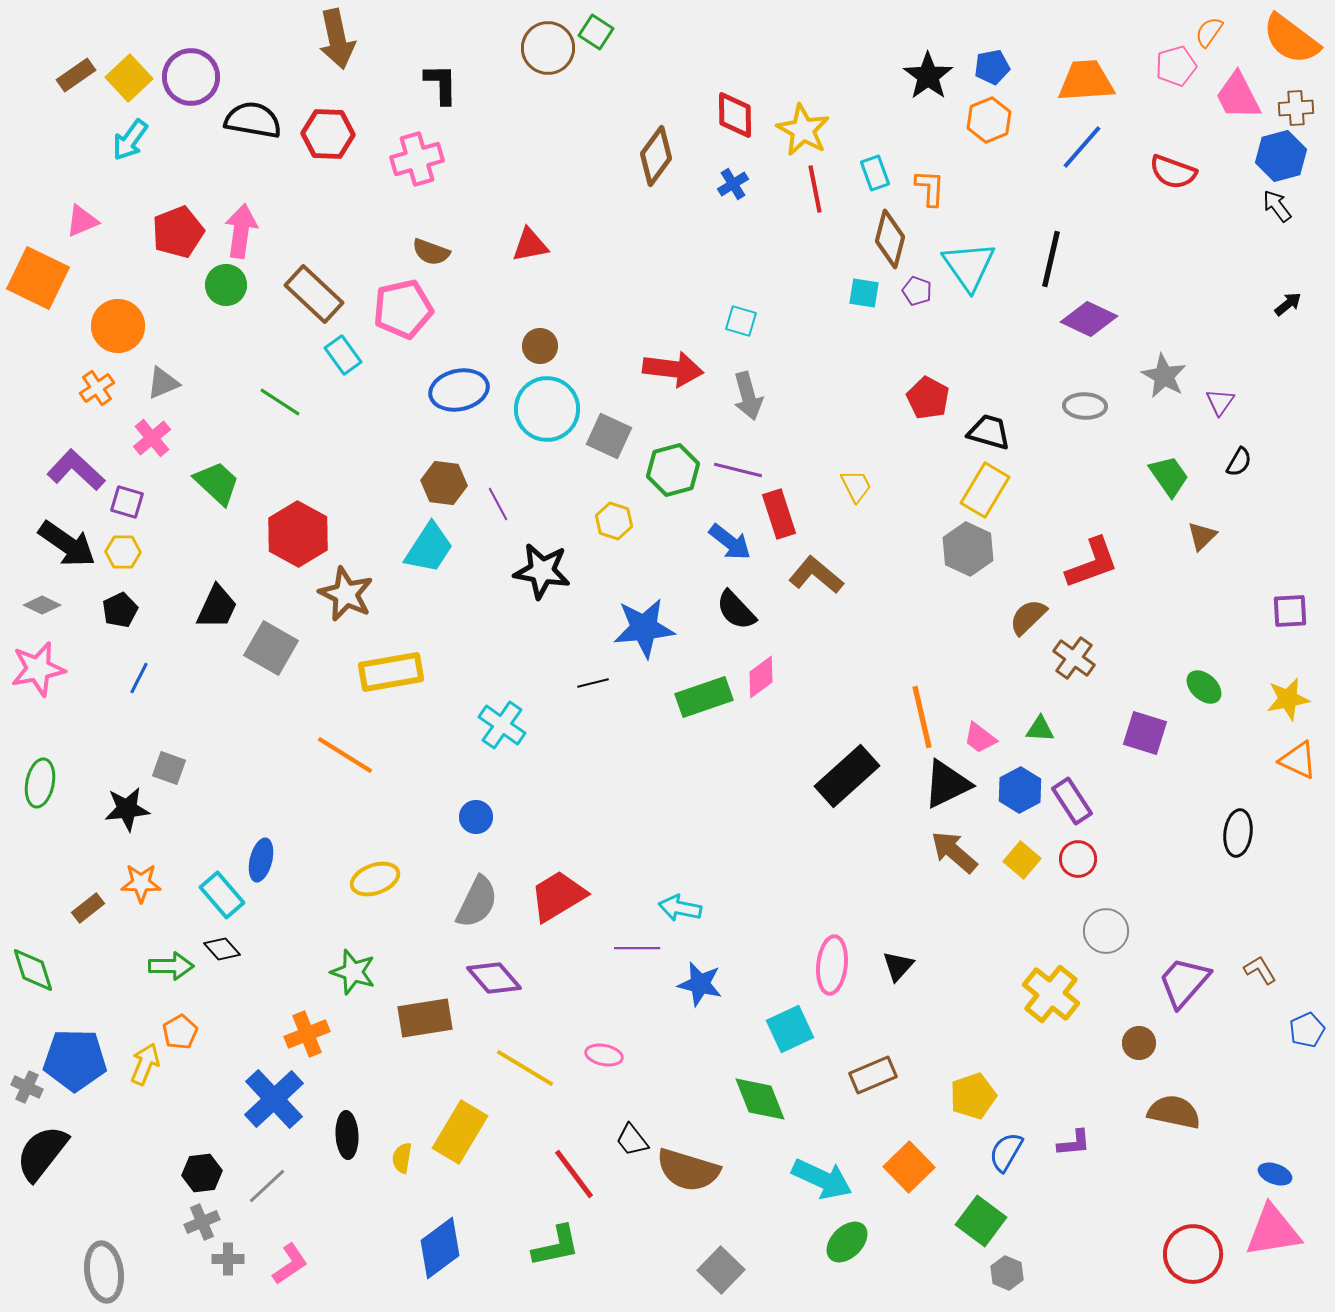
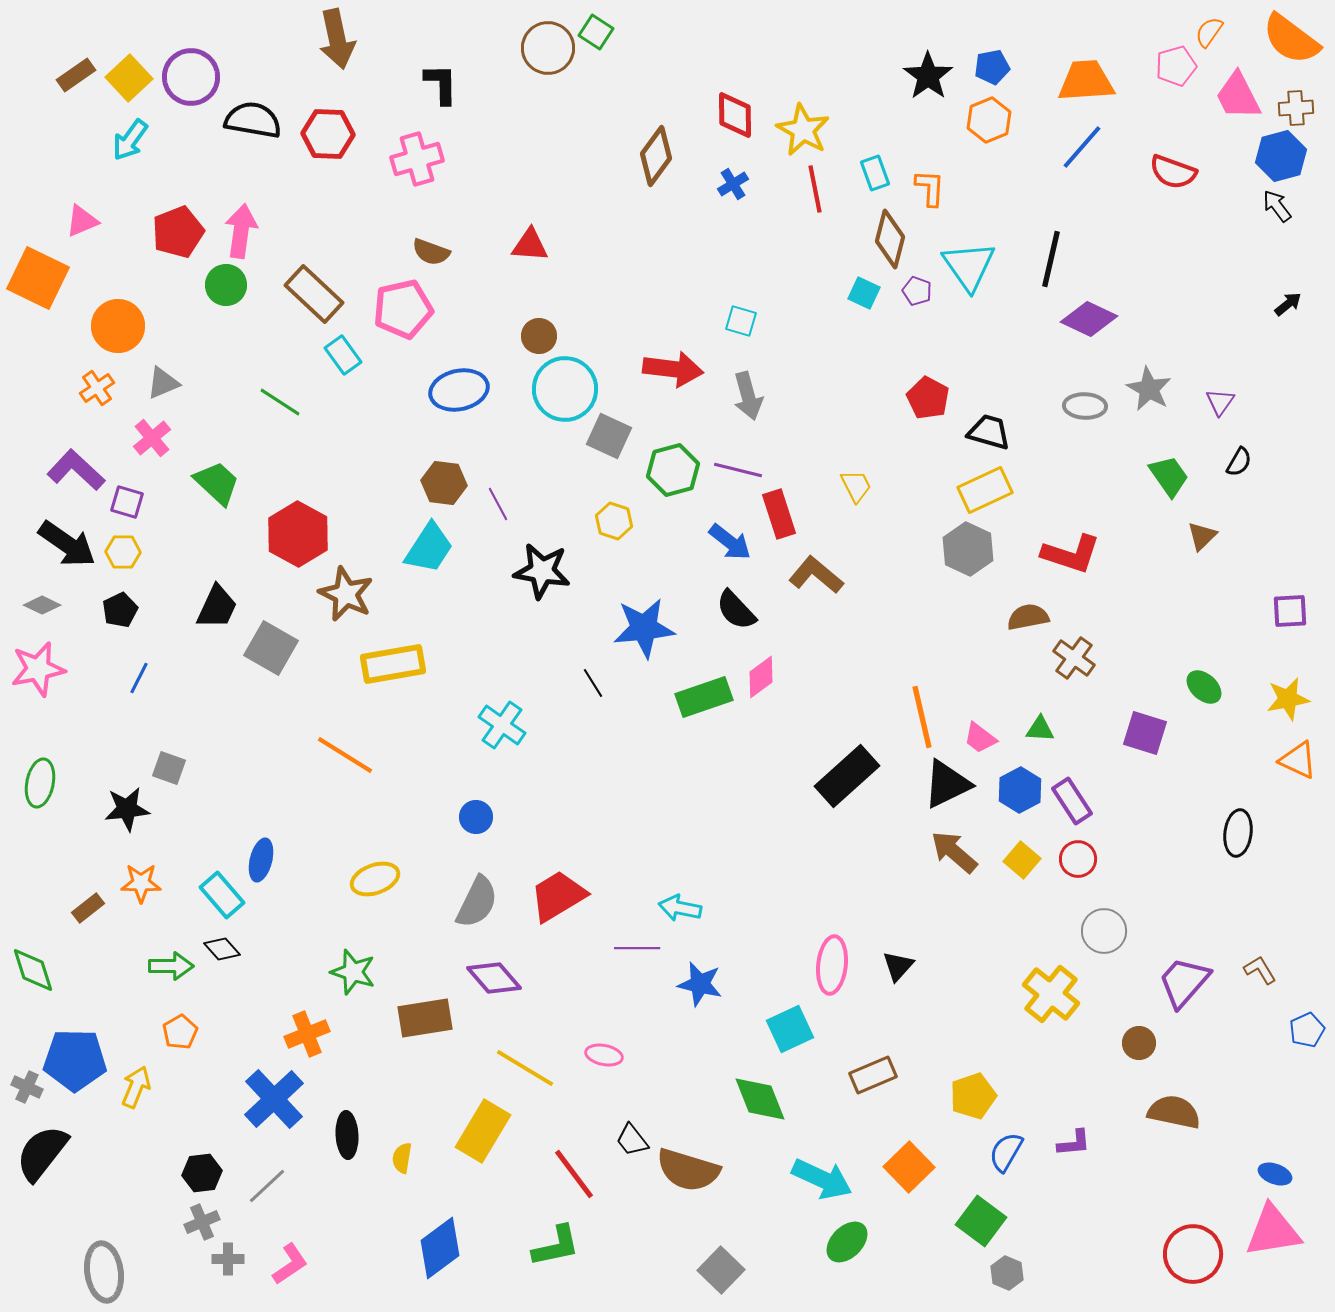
red triangle at (530, 245): rotated 15 degrees clockwise
cyan square at (864, 293): rotated 16 degrees clockwise
brown circle at (540, 346): moved 1 px left, 10 px up
gray star at (1164, 376): moved 15 px left, 13 px down
cyan circle at (547, 409): moved 18 px right, 20 px up
yellow rectangle at (985, 490): rotated 34 degrees clockwise
red L-shape at (1092, 563): moved 21 px left, 9 px up; rotated 38 degrees clockwise
brown semicircle at (1028, 617): rotated 33 degrees clockwise
yellow rectangle at (391, 672): moved 2 px right, 8 px up
black line at (593, 683): rotated 72 degrees clockwise
gray circle at (1106, 931): moved 2 px left
yellow arrow at (145, 1064): moved 9 px left, 23 px down
yellow rectangle at (460, 1132): moved 23 px right, 1 px up
